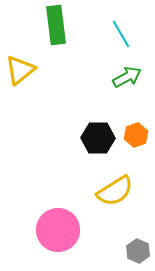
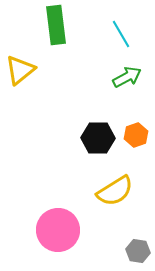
gray hexagon: rotated 15 degrees counterclockwise
